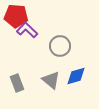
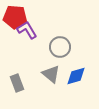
red pentagon: moved 1 px left, 1 px down
purple L-shape: rotated 15 degrees clockwise
gray circle: moved 1 px down
gray triangle: moved 6 px up
